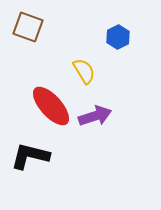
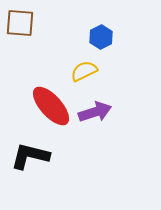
brown square: moved 8 px left, 4 px up; rotated 16 degrees counterclockwise
blue hexagon: moved 17 px left
yellow semicircle: rotated 84 degrees counterclockwise
purple arrow: moved 4 px up
